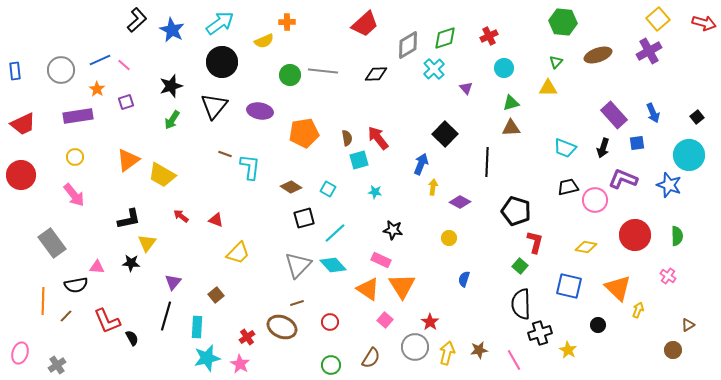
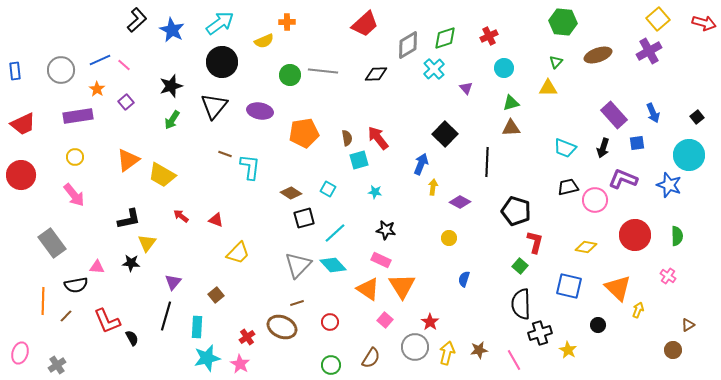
purple square at (126, 102): rotated 21 degrees counterclockwise
brown diamond at (291, 187): moved 6 px down
black star at (393, 230): moved 7 px left
